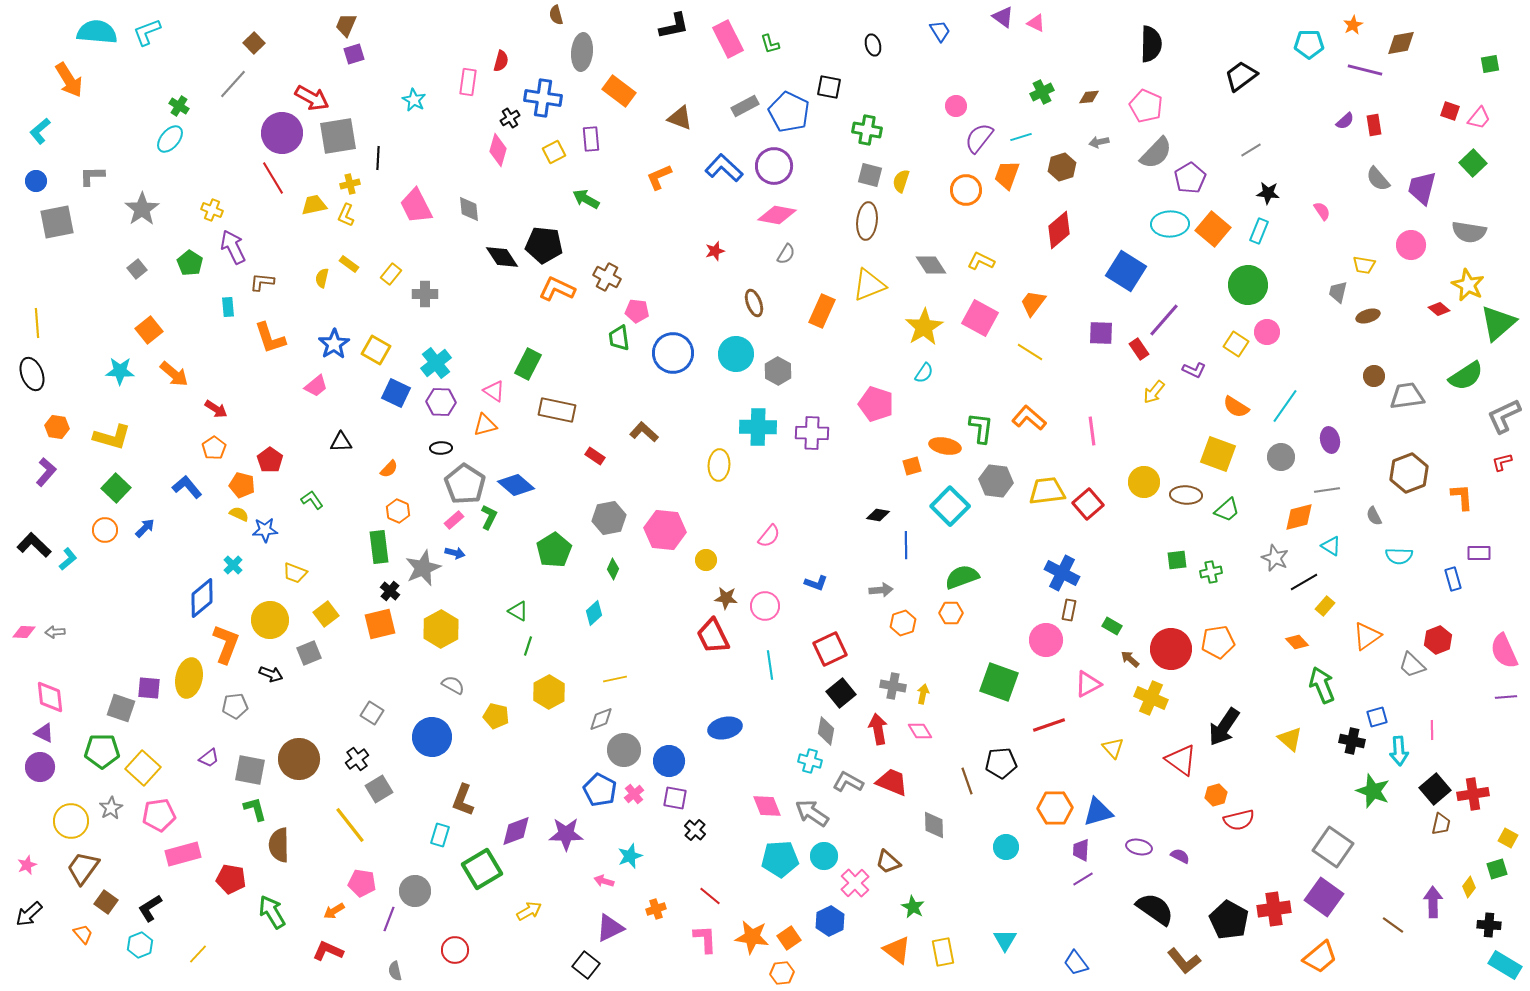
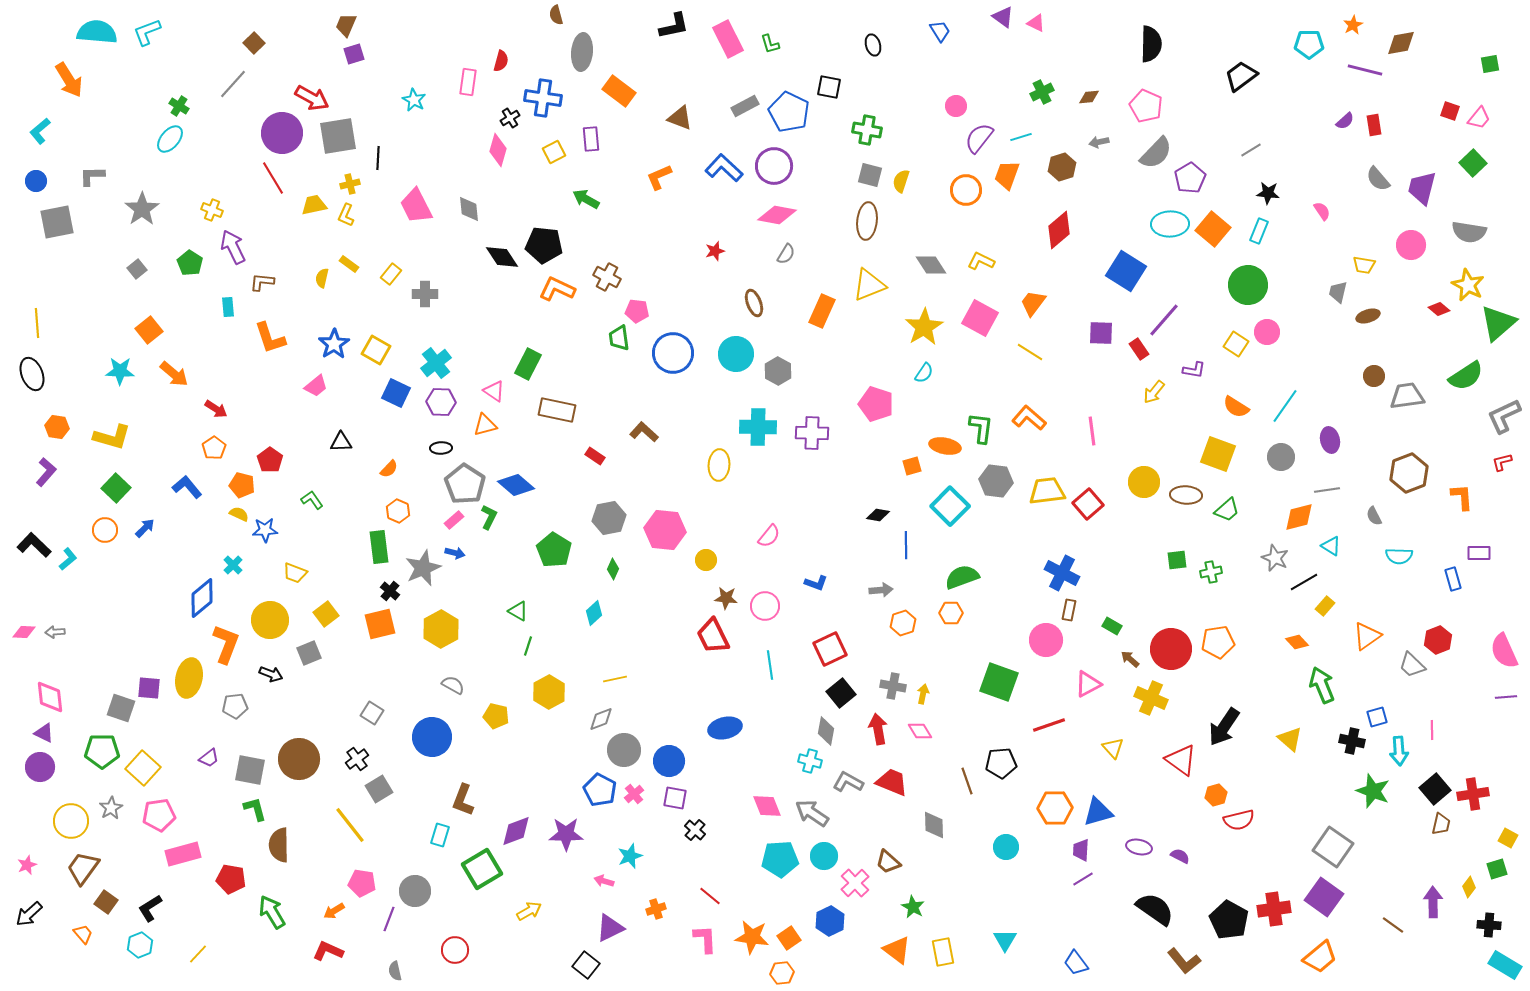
purple L-shape at (1194, 370): rotated 15 degrees counterclockwise
green pentagon at (554, 550): rotated 8 degrees counterclockwise
